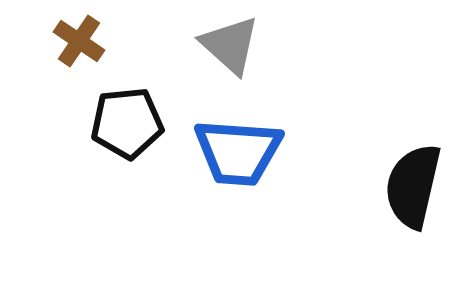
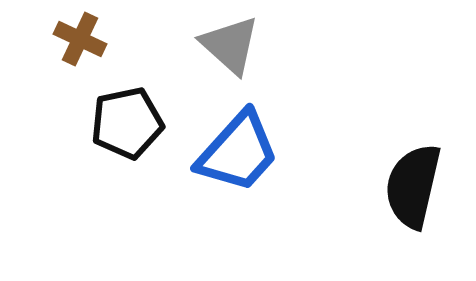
brown cross: moved 1 px right, 2 px up; rotated 9 degrees counterclockwise
black pentagon: rotated 6 degrees counterclockwise
blue trapezoid: rotated 52 degrees counterclockwise
